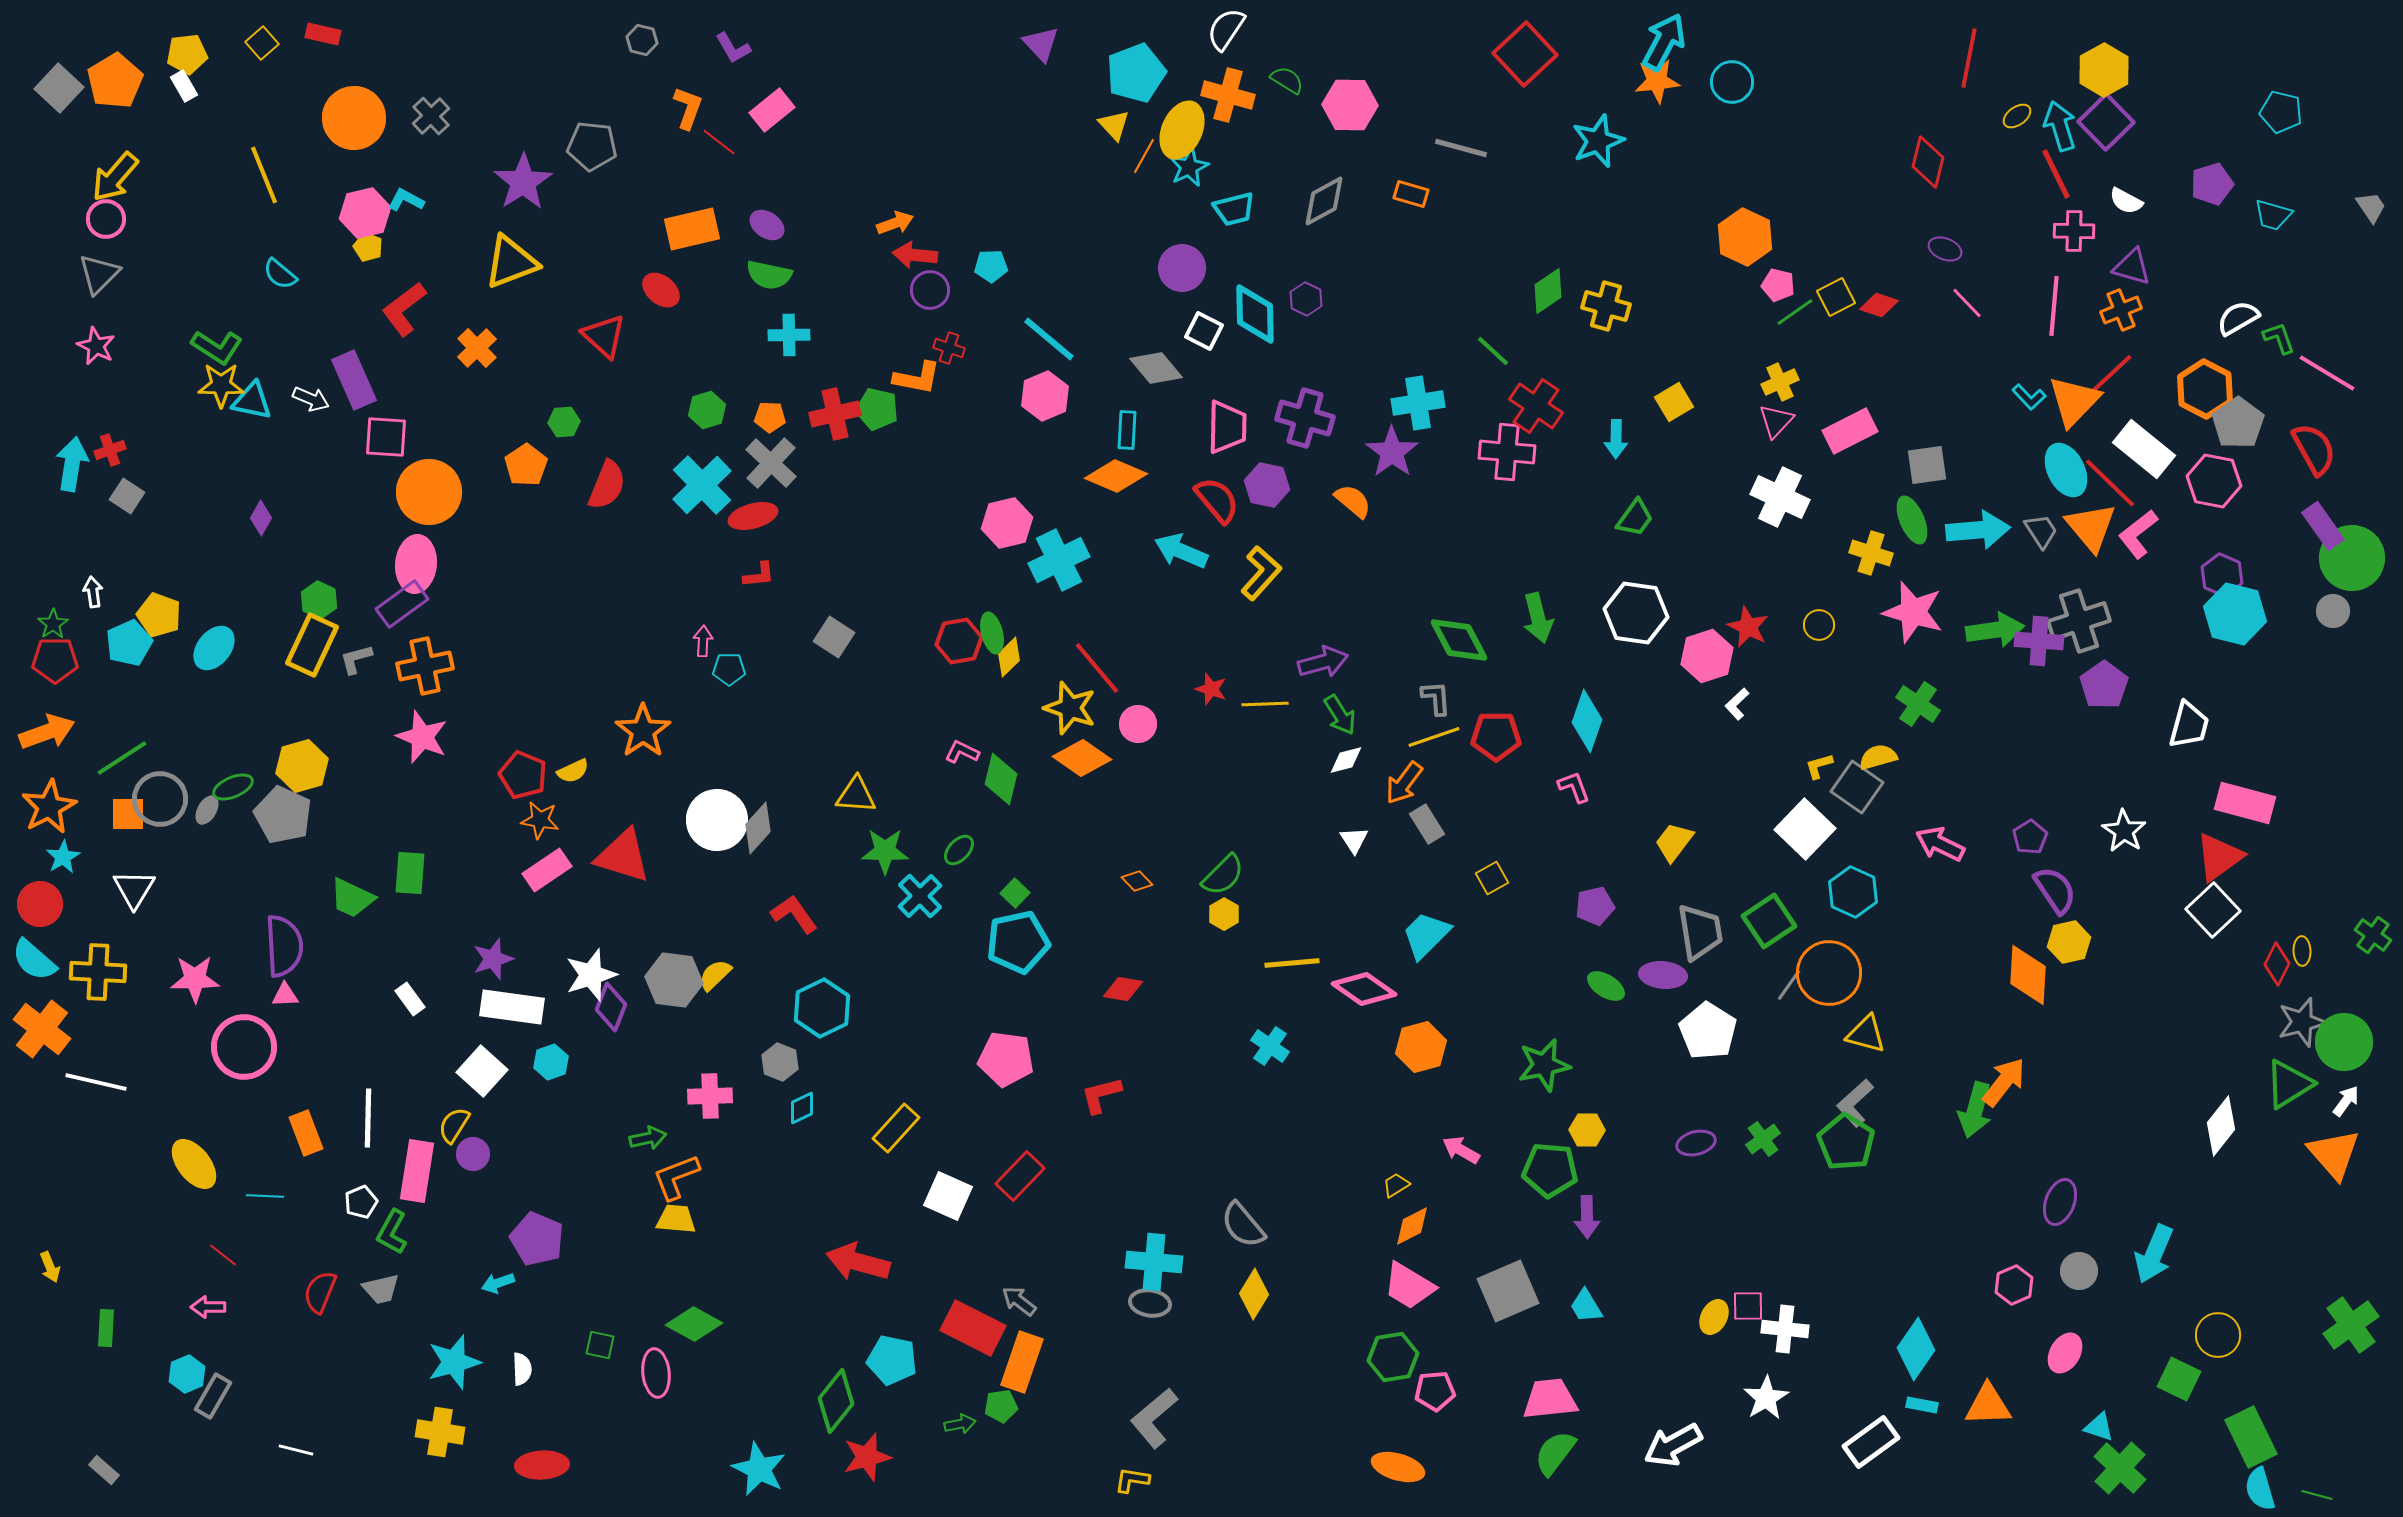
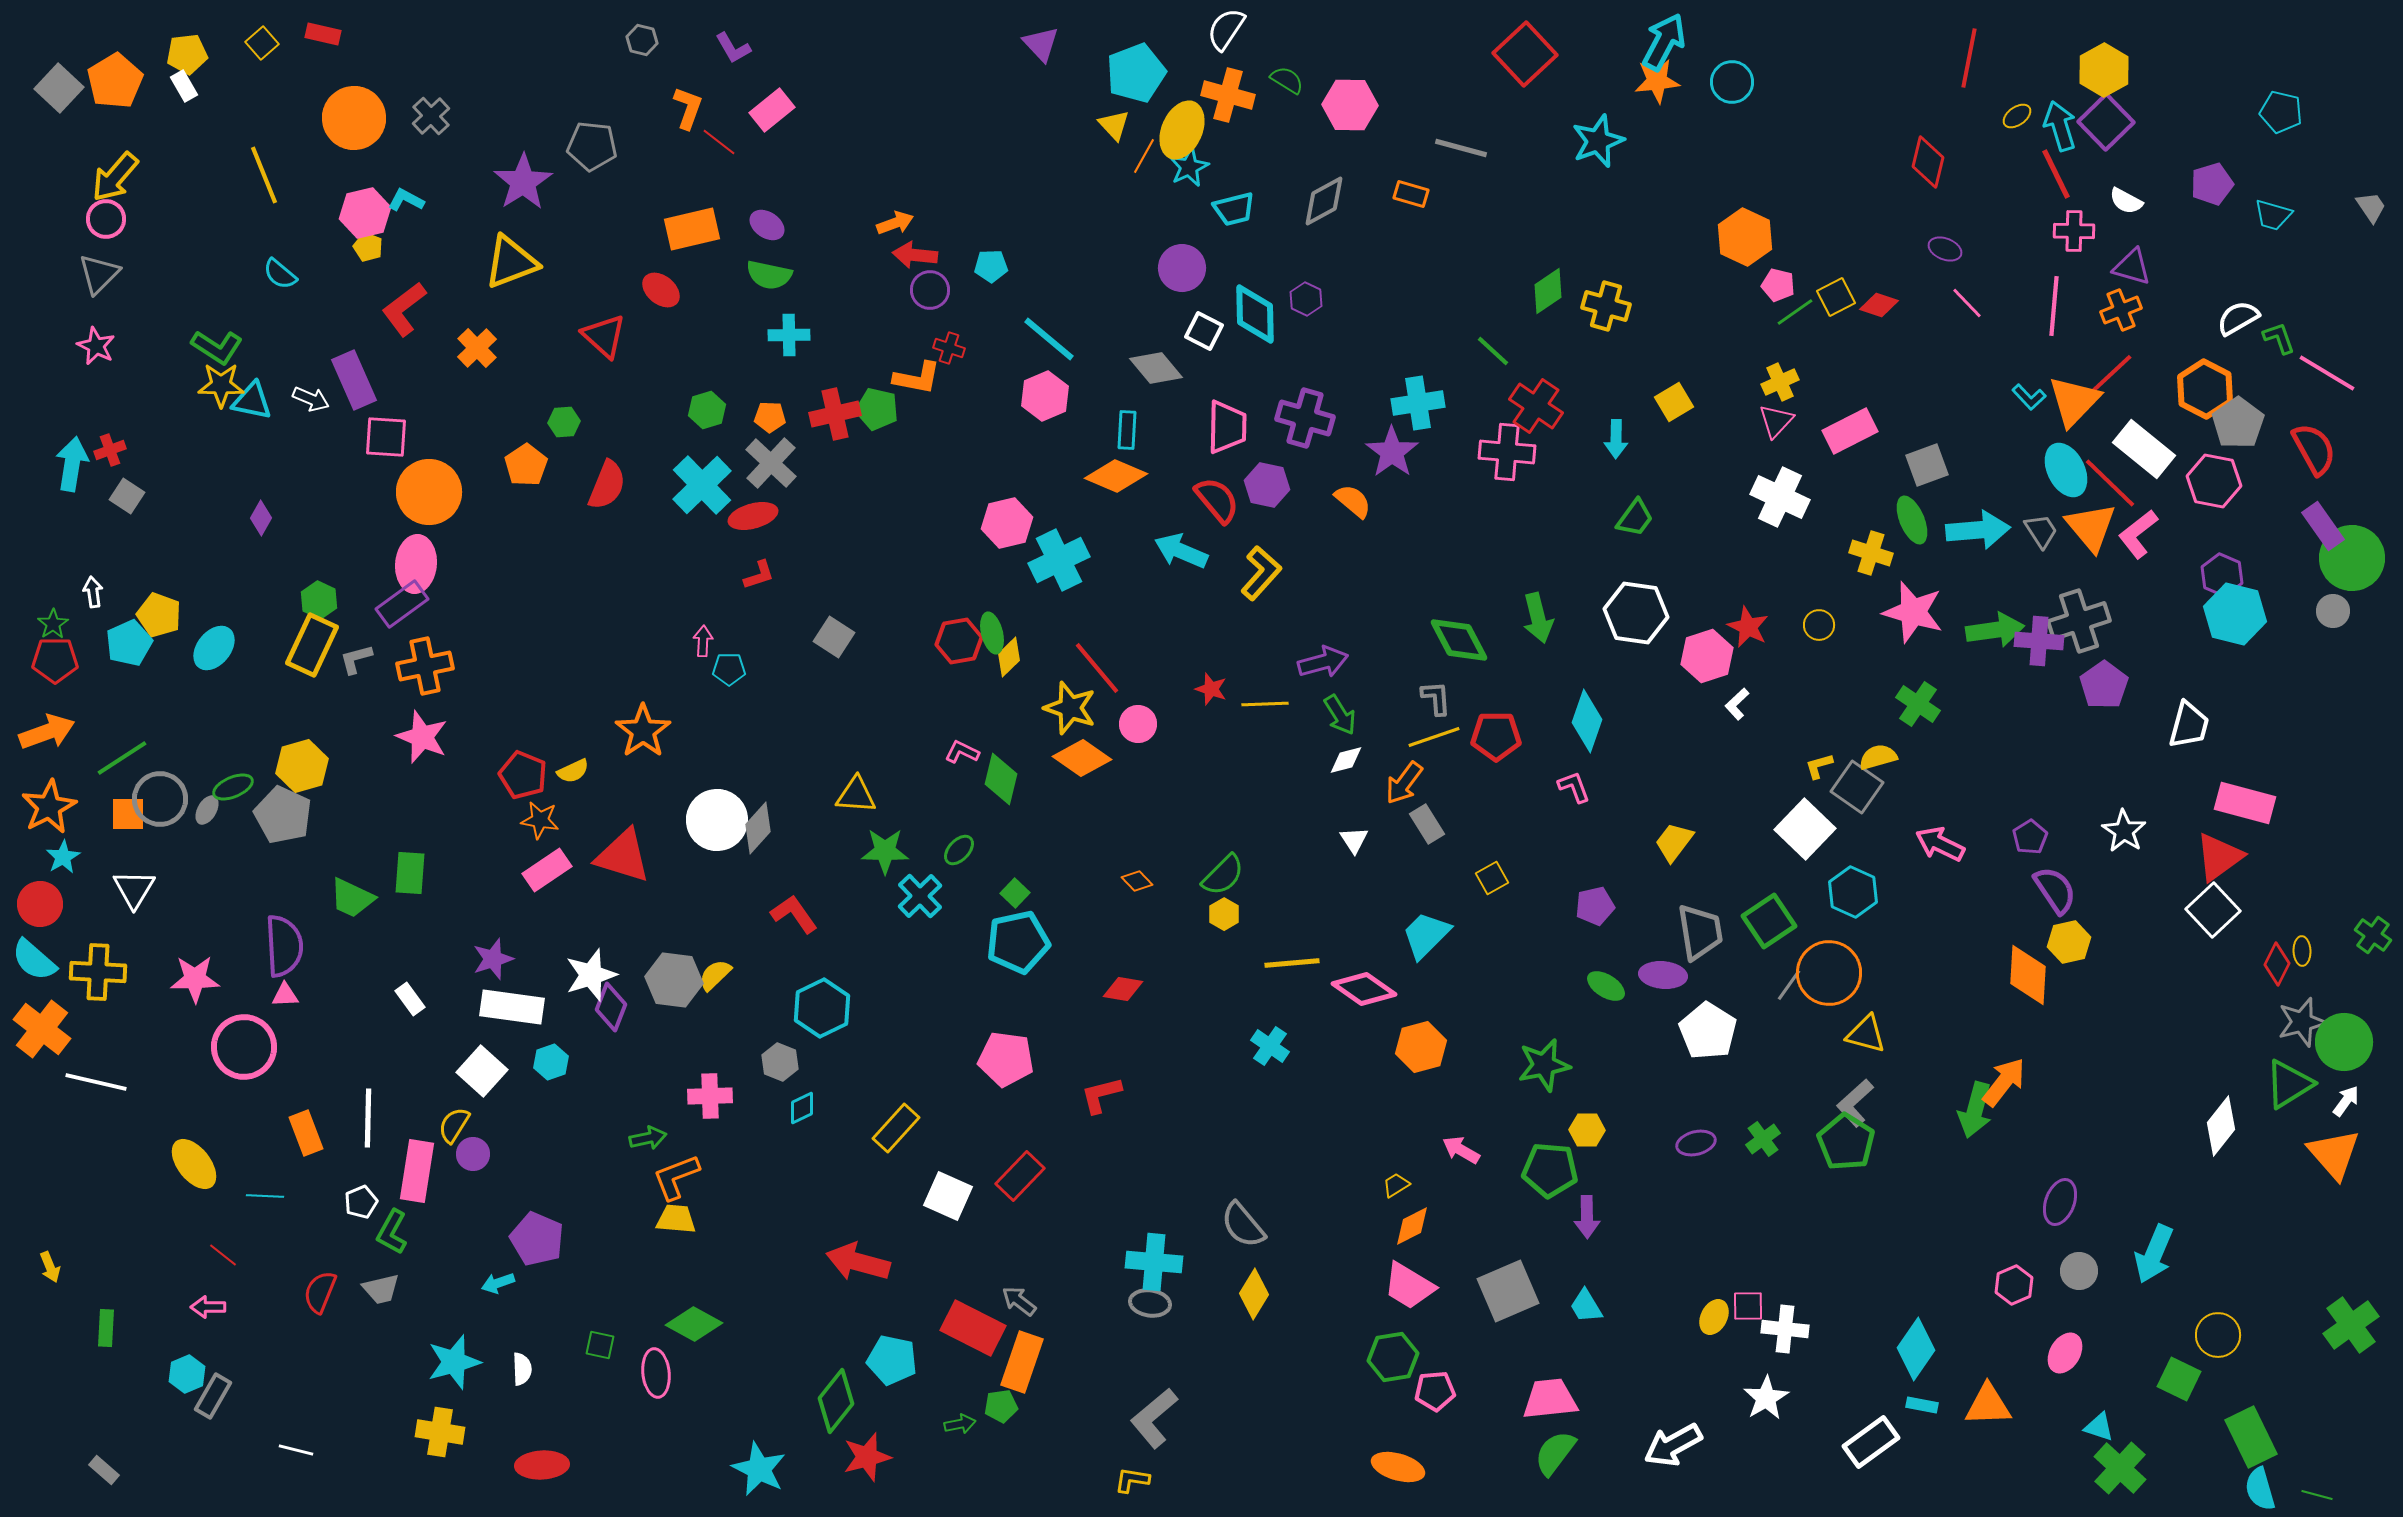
gray square at (1927, 465): rotated 12 degrees counterclockwise
red L-shape at (759, 575): rotated 12 degrees counterclockwise
